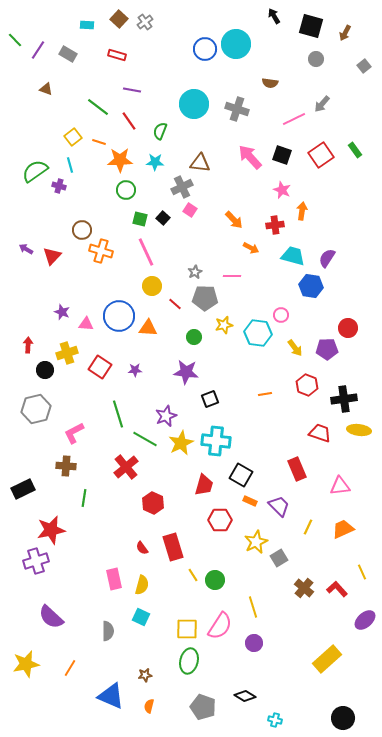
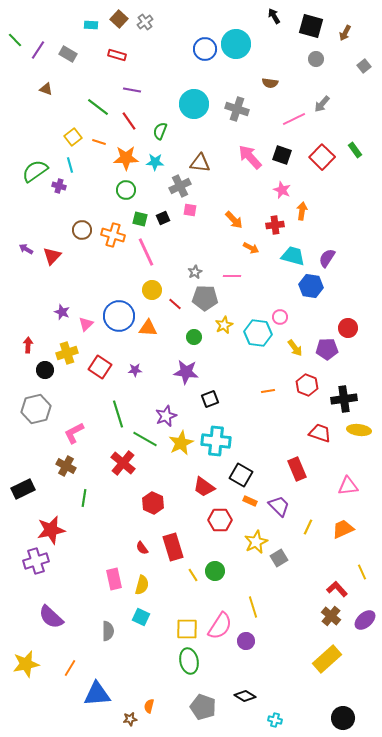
cyan rectangle at (87, 25): moved 4 px right
red square at (321, 155): moved 1 px right, 2 px down; rotated 10 degrees counterclockwise
orange star at (120, 160): moved 6 px right, 2 px up
gray cross at (182, 187): moved 2 px left, 1 px up
pink square at (190, 210): rotated 24 degrees counterclockwise
black square at (163, 218): rotated 24 degrees clockwise
orange cross at (101, 251): moved 12 px right, 16 px up
yellow circle at (152, 286): moved 4 px down
pink circle at (281, 315): moved 1 px left, 2 px down
pink triangle at (86, 324): rotated 49 degrees counterclockwise
yellow star at (224, 325): rotated 12 degrees counterclockwise
orange line at (265, 394): moved 3 px right, 3 px up
brown cross at (66, 466): rotated 24 degrees clockwise
red cross at (126, 467): moved 3 px left, 4 px up; rotated 10 degrees counterclockwise
red trapezoid at (204, 485): moved 2 px down; rotated 110 degrees clockwise
pink triangle at (340, 486): moved 8 px right
green circle at (215, 580): moved 9 px up
brown cross at (304, 588): moved 27 px right, 28 px down
purple circle at (254, 643): moved 8 px left, 2 px up
green ellipse at (189, 661): rotated 25 degrees counterclockwise
brown star at (145, 675): moved 15 px left, 44 px down
blue triangle at (111, 696): moved 14 px left, 2 px up; rotated 28 degrees counterclockwise
